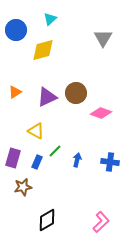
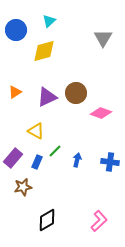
cyan triangle: moved 1 px left, 2 px down
yellow diamond: moved 1 px right, 1 px down
purple rectangle: rotated 24 degrees clockwise
pink L-shape: moved 2 px left, 1 px up
